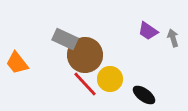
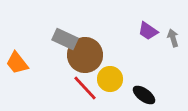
red line: moved 4 px down
